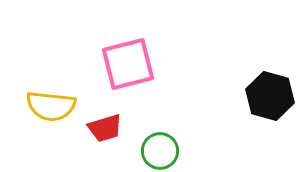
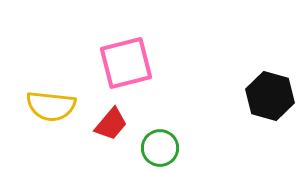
pink square: moved 2 px left, 1 px up
red trapezoid: moved 6 px right, 4 px up; rotated 33 degrees counterclockwise
green circle: moved 3 px up
